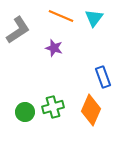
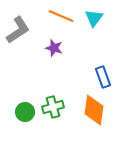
orange diamond: moved 3 px right; rotated 16 degrees counterclockwise
